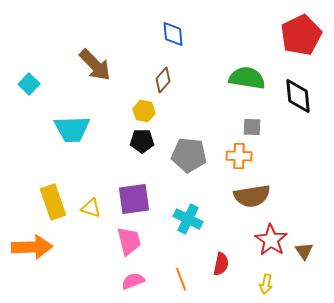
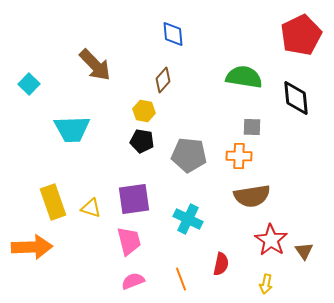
green semicircle: moved 3 px left, 1 px up
black diamond: moved 2 px left, 2 px down
black pentagon: rotated 10 degrees clockwise
